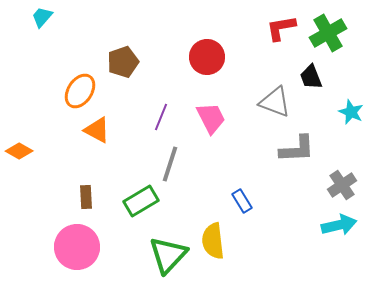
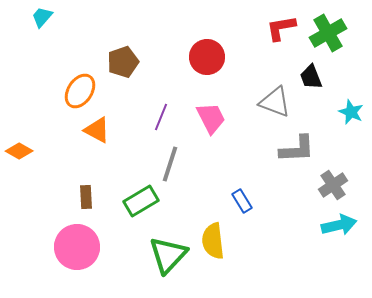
gray cross: moved 9 px left
